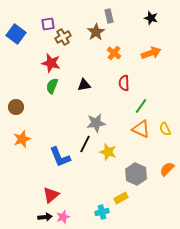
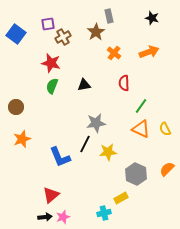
black star: moved 1 px right
orange arrow: moved 2 px left, 1 px up
yellow star: rotated 24 degrees counterclockwise
cyan cross: moved 2 px right, 1 px down
